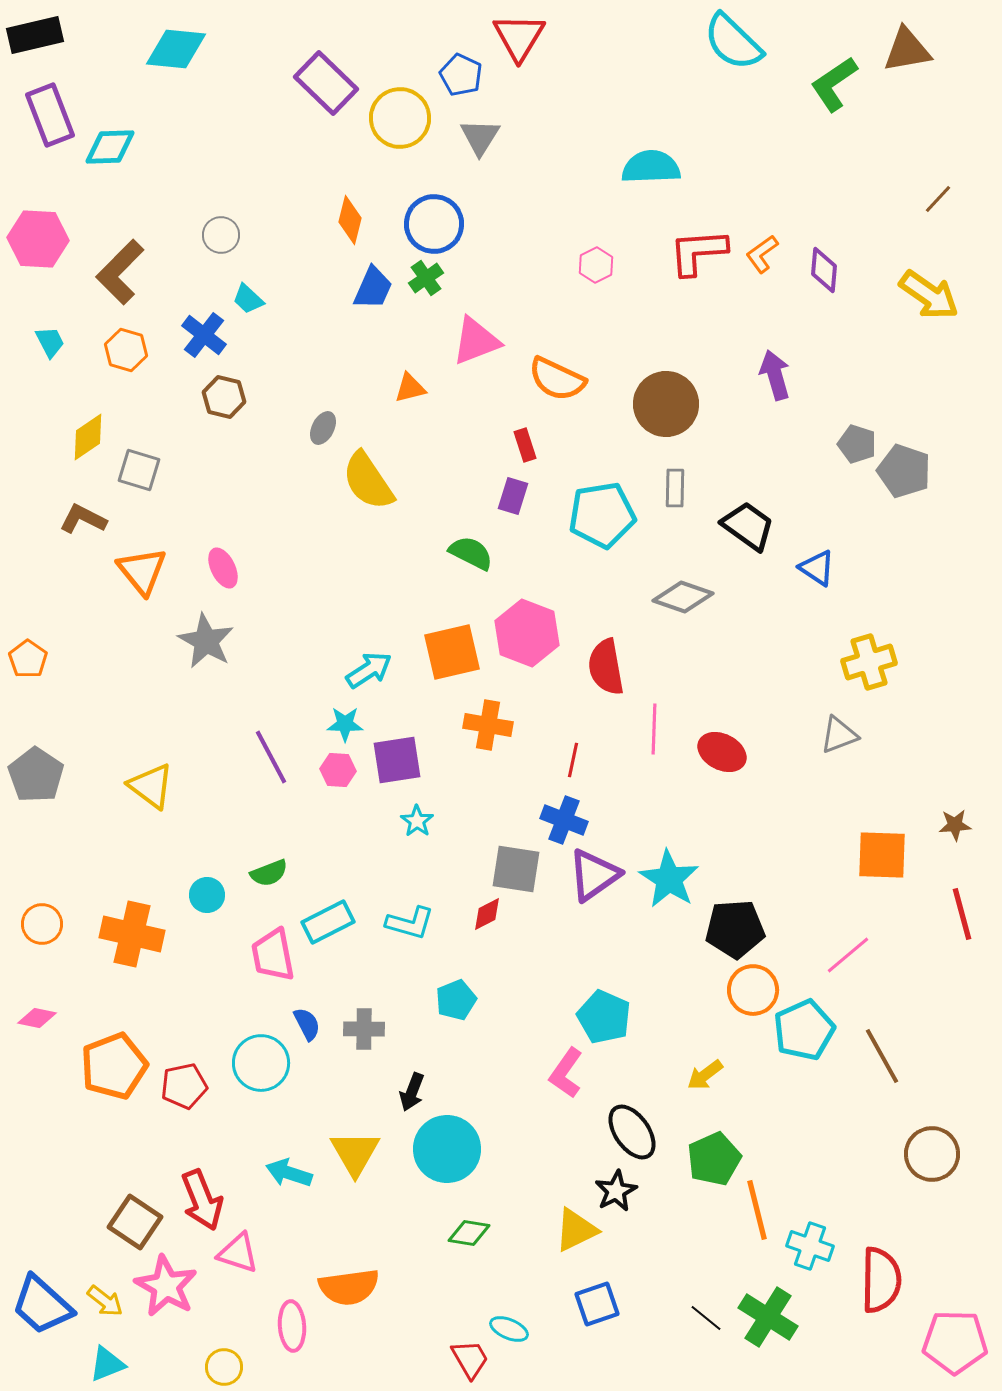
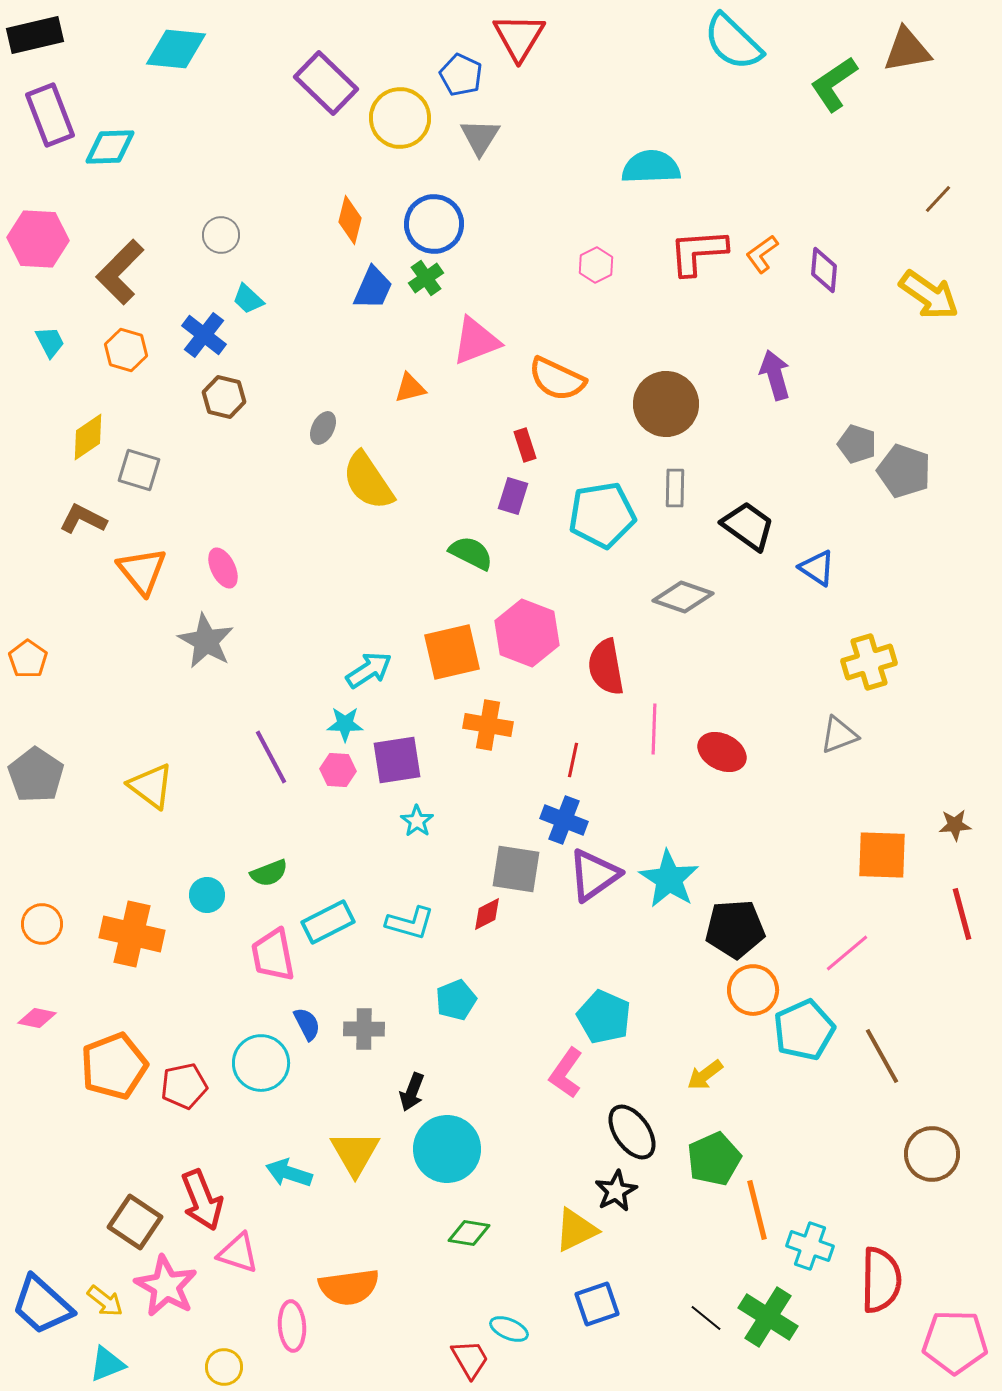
pink line at (848, 955): moved 1 px left, 2 px up
